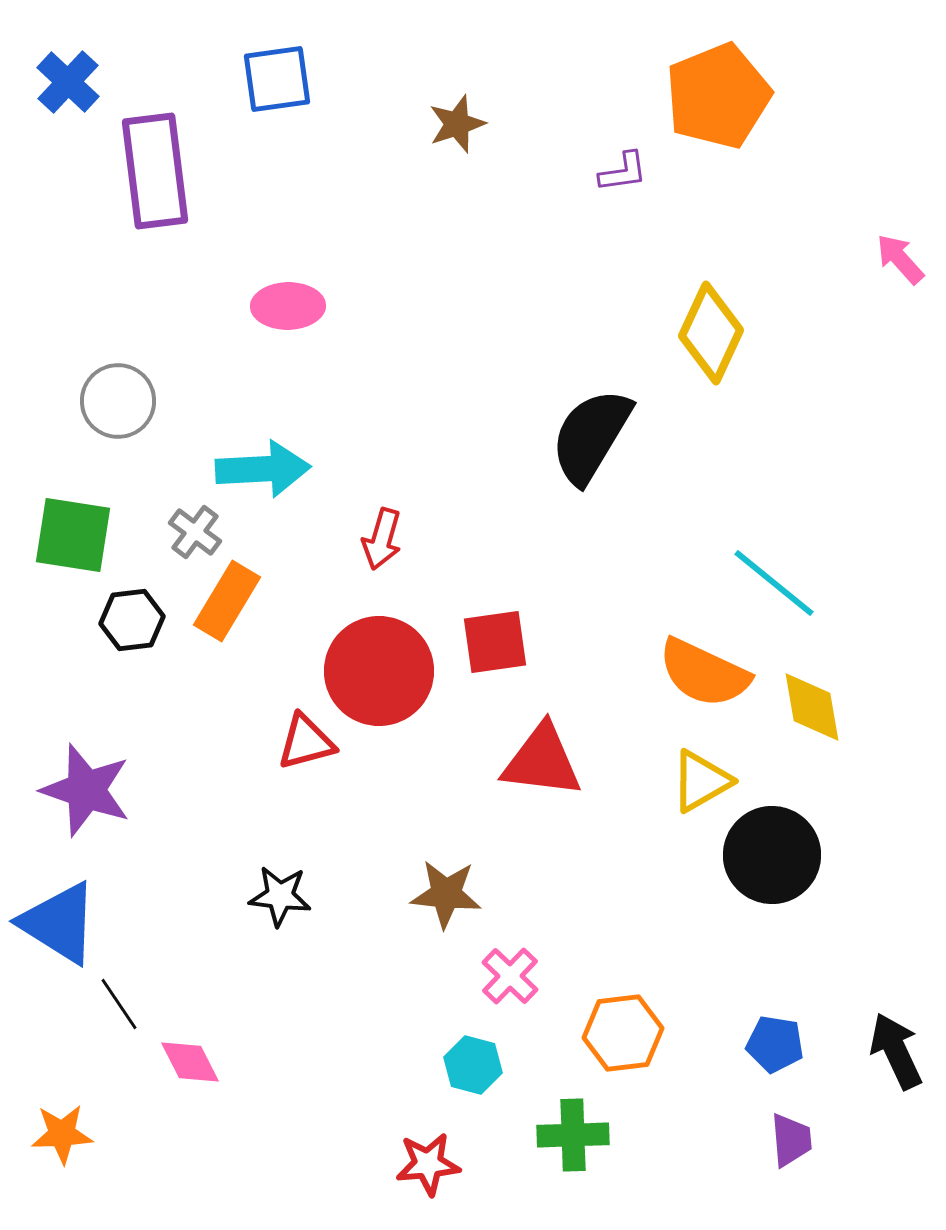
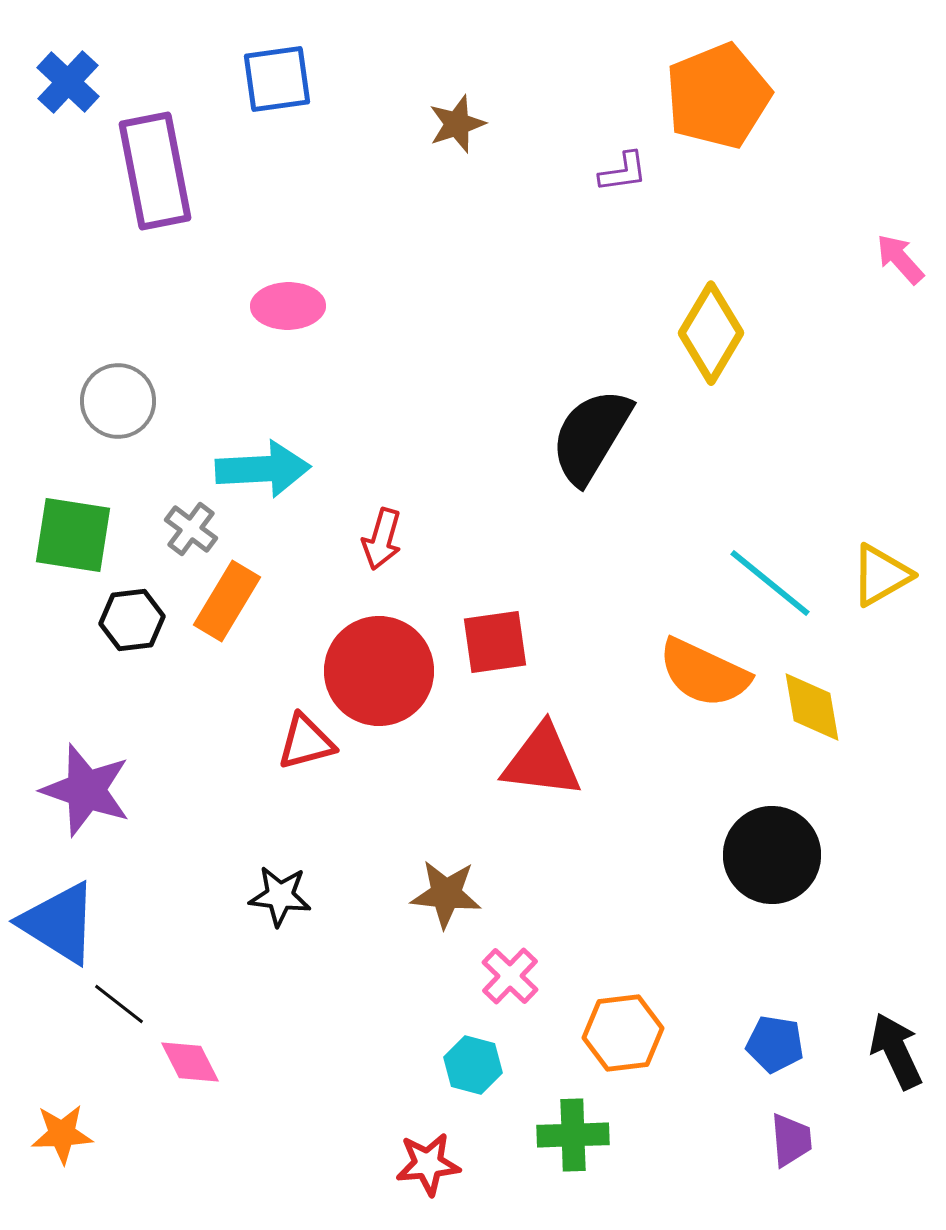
purple rectangle at (155, 171): rotated 4 degrees counterclockwise
yellow diamond at (711, 333): rotated 6 degrees clockwise
gray cross at (195, 532): moved 4 px left, 3 px up
cyan line at (774, 583): moved 4 px left
yellow triangle at (701, 781): moved 180 px right, 206 px up
black line at (119, 1004): rotated 18 degrees counterclockwise
